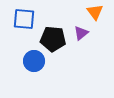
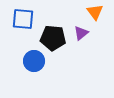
blue square: moved 1 px left
black pentagon: moved 1 px up
